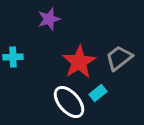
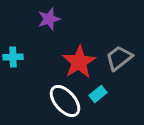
cyan rectangle: moved 1 px down
white ellipse: moved 4 px left, 1 px up
